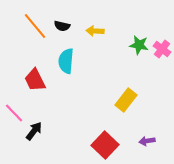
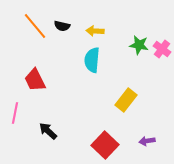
cyan semicircle: moved 26 px right, 1 px up
pink line: moved 1 px right; rotated 55 degrees clockwise
black arrow: moved 14 px right; rotated 84 degrees counterclockwise
